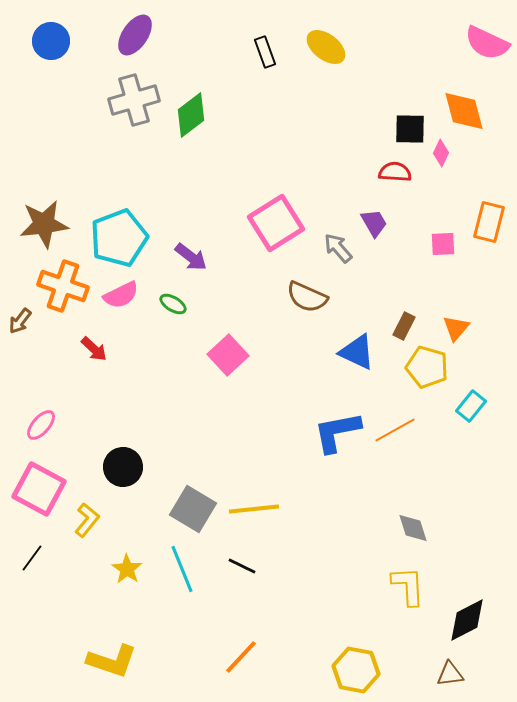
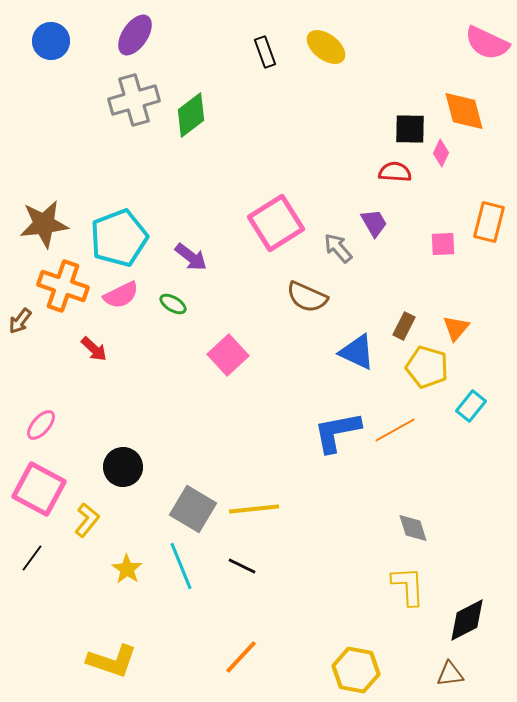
cyan line at (182, 569): moved 1 px left, 3 px up
